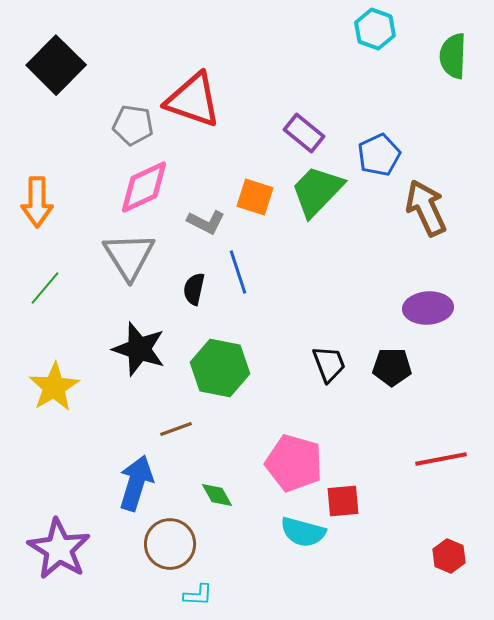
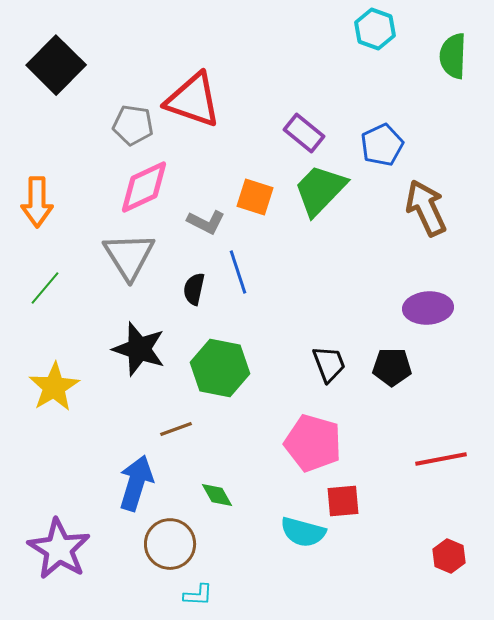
blue pentagon: moved 3 px right, 10 px up
green trapezoid: moved 3 px right, 1 px up
pink pentagon: moved 19 px right, 20 px up
